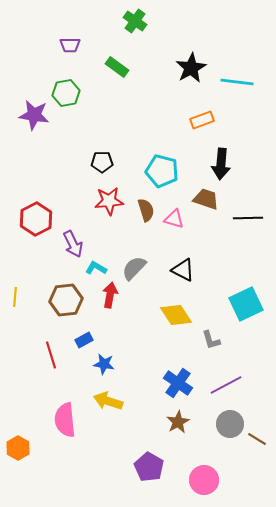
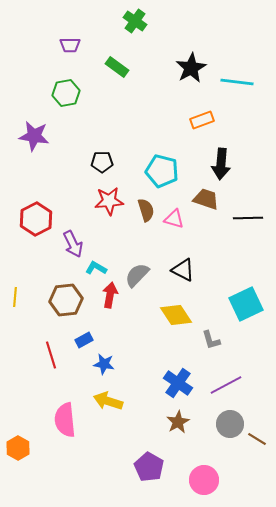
purple star: moved 21 px down
gray semicircle: moved 3 px right, 7 px down
